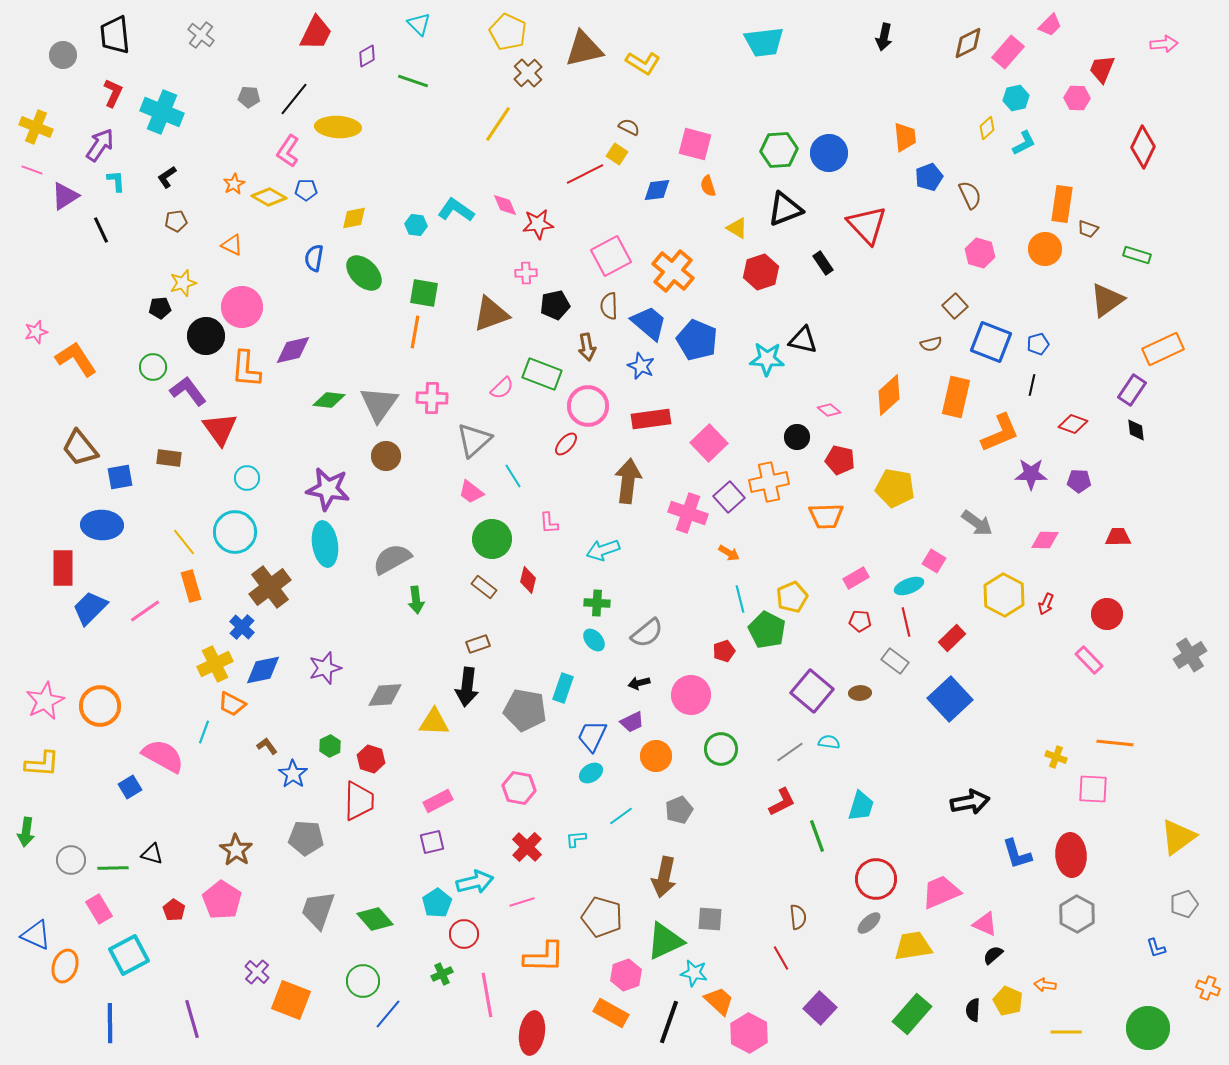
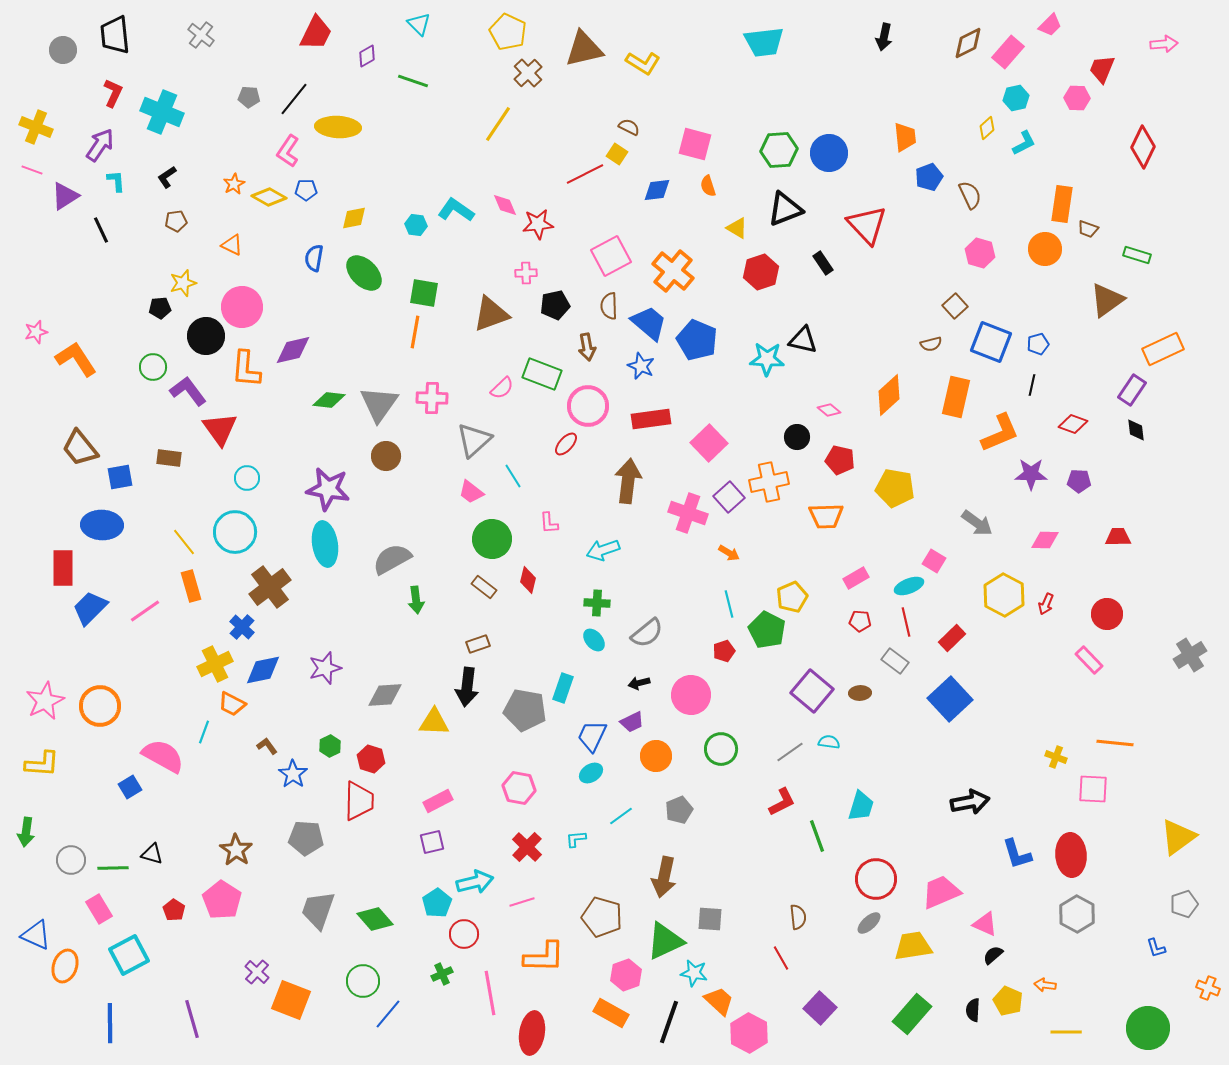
gray circle at (63, 55): moved 5 px up
cyan line at (740, 599): moved 11 px left, 5 px down
pink line at (487, 995): moved 3 px right, 2 px up
